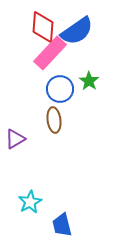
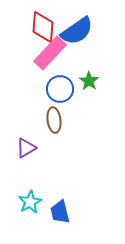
purple triangle: moved 11 px right, 9 px down
blue trapezoid: moved 2 px left, 13 px up
